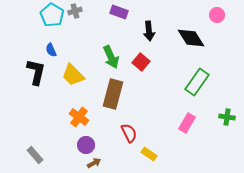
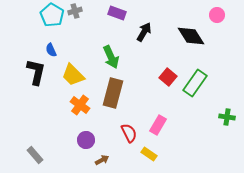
purple rectangle: moved 2 px left, 1 px down
black arrow: moved 5 px left, 1 px down; rotated 144 degrees counterclockwise
black diamond: moved 2 px up
red square: moved 27 px right, 15 px down
green rectangle: moved 2 px left, 1 px down
brown rectangle: moved 1 px up
orange cross: moved 1 px right, 12 px up
pink rectangle: moved 29 px left, 2 px down
purple circle: moved 5 px up
brown arrow: moved 8 px right, 3 px up
